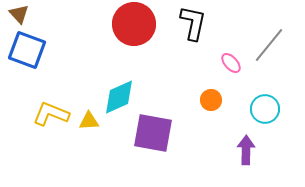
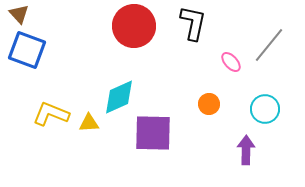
red circle: moved 2 px down
pink ellipse: moved 1 px up
orange circle: moved 2 px left, 4 px down
yellow triangle: moved 2 px down
purple square: rotated 9 degrees counterclockwise
